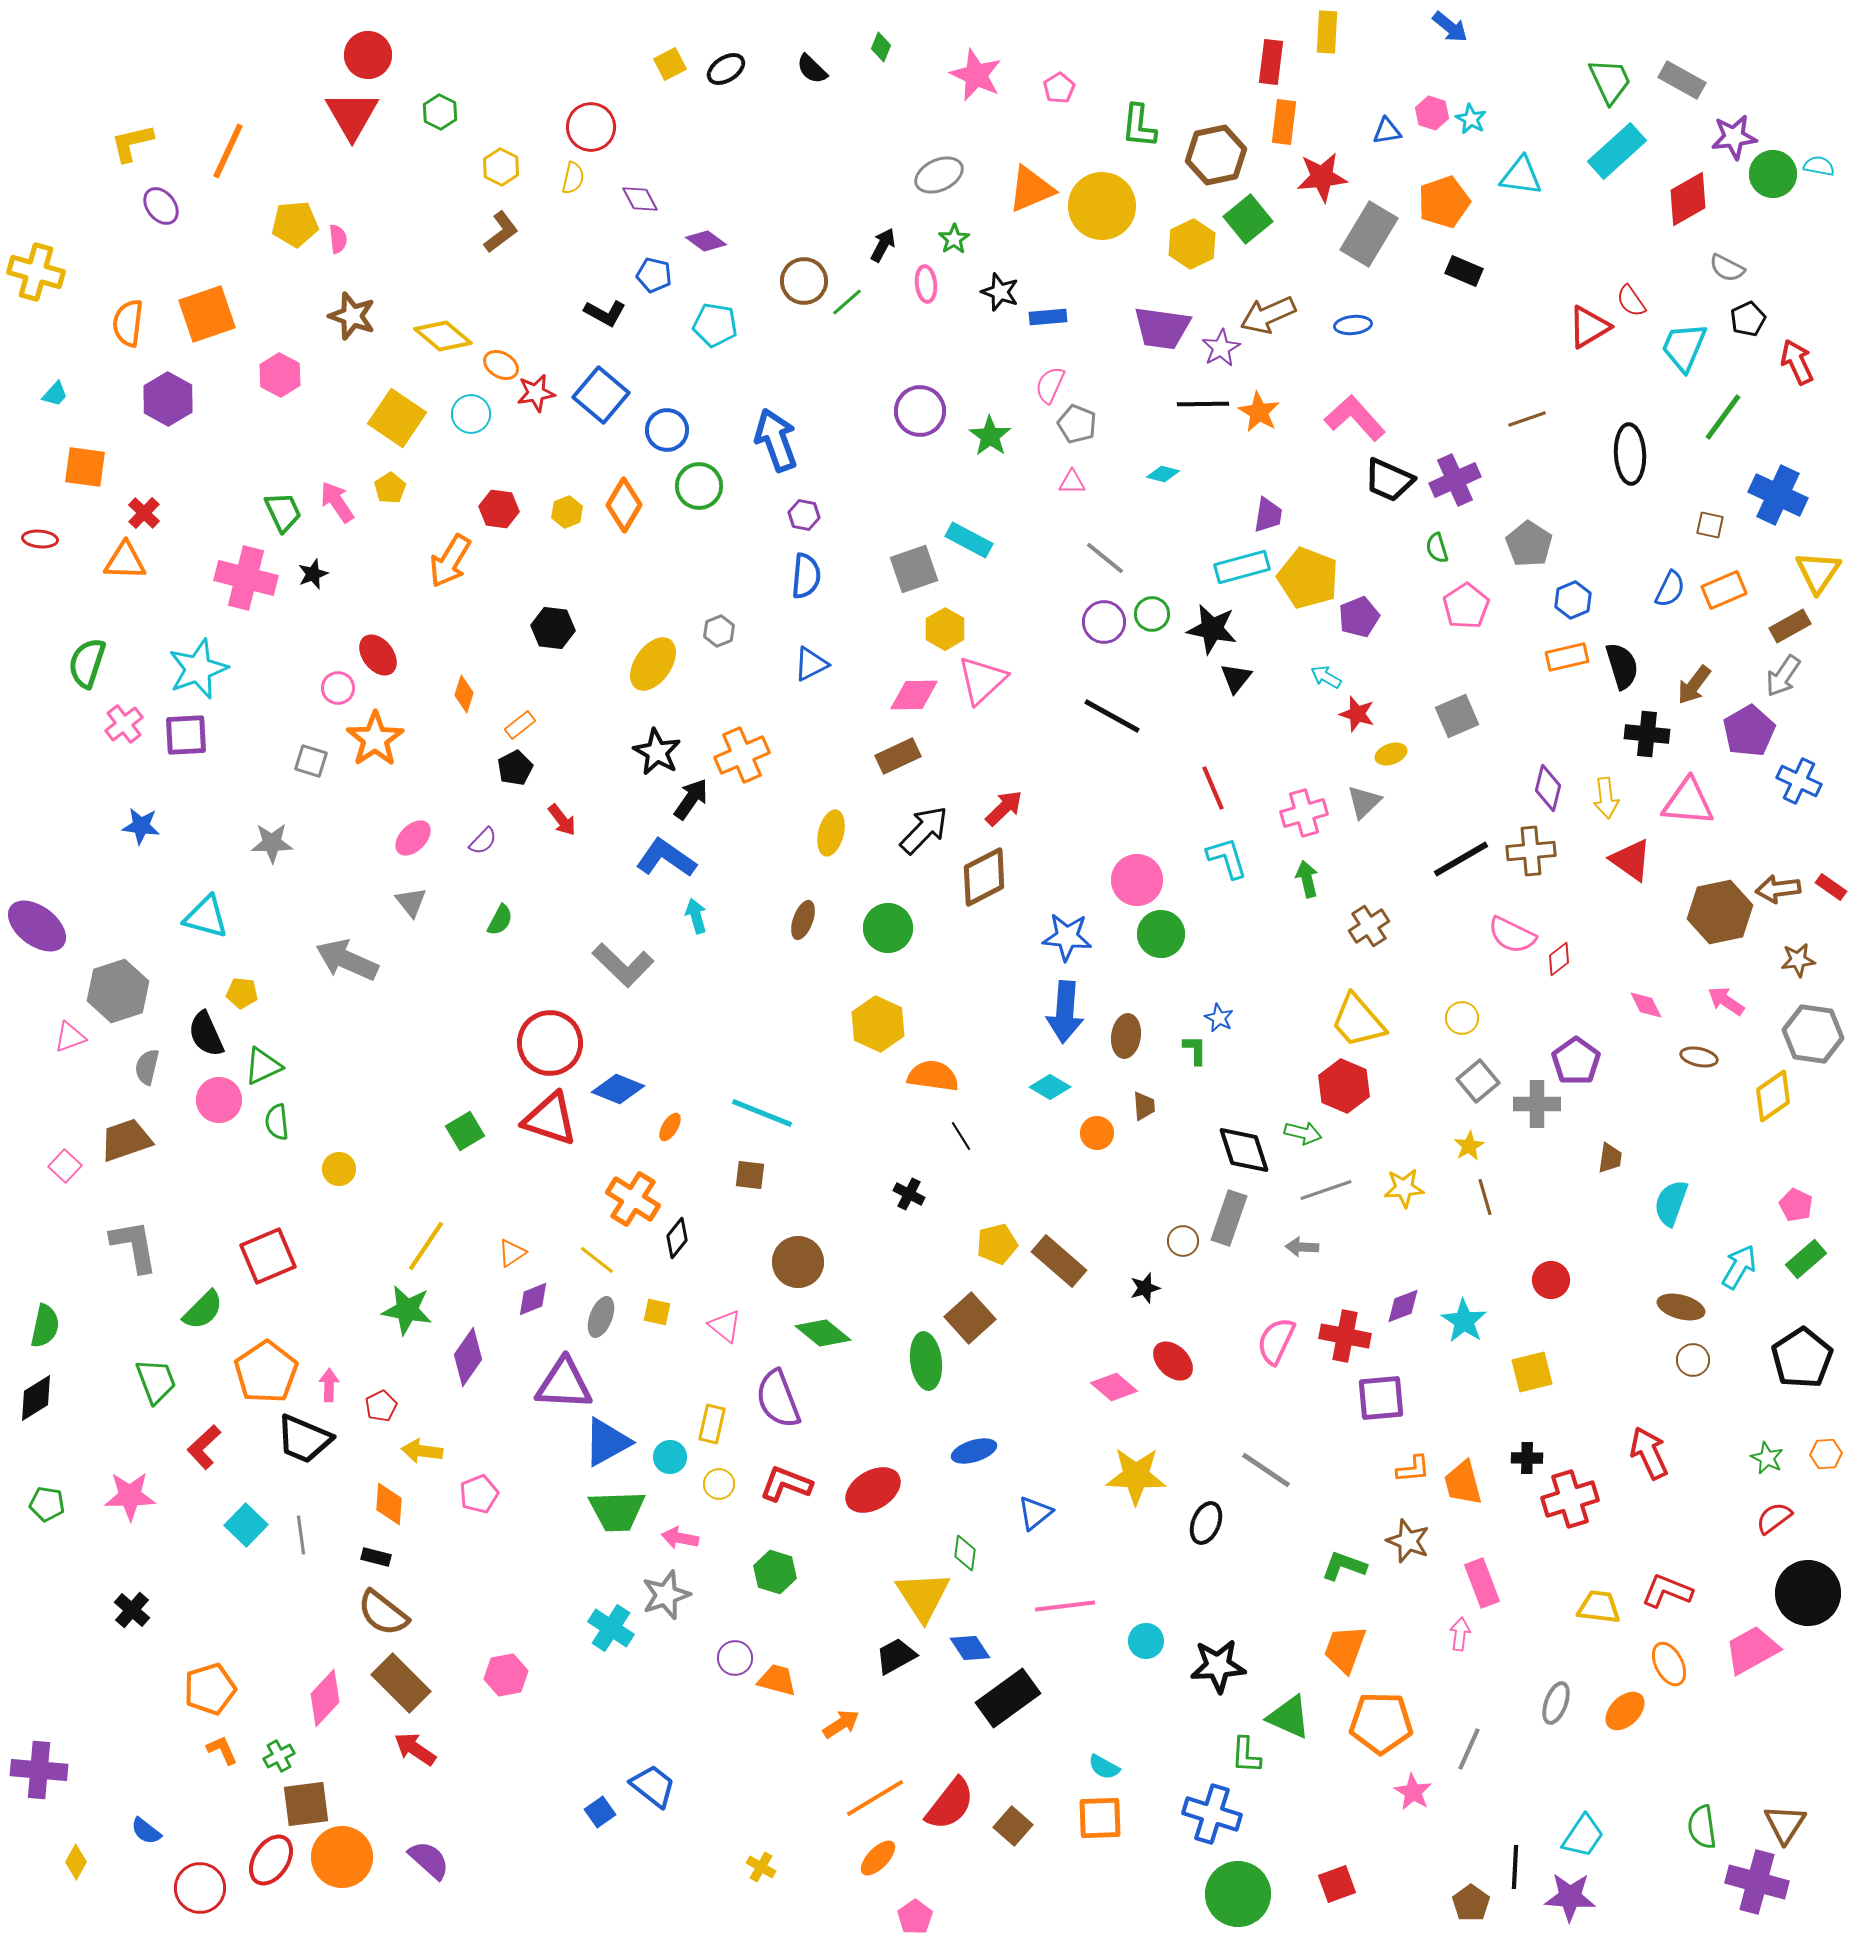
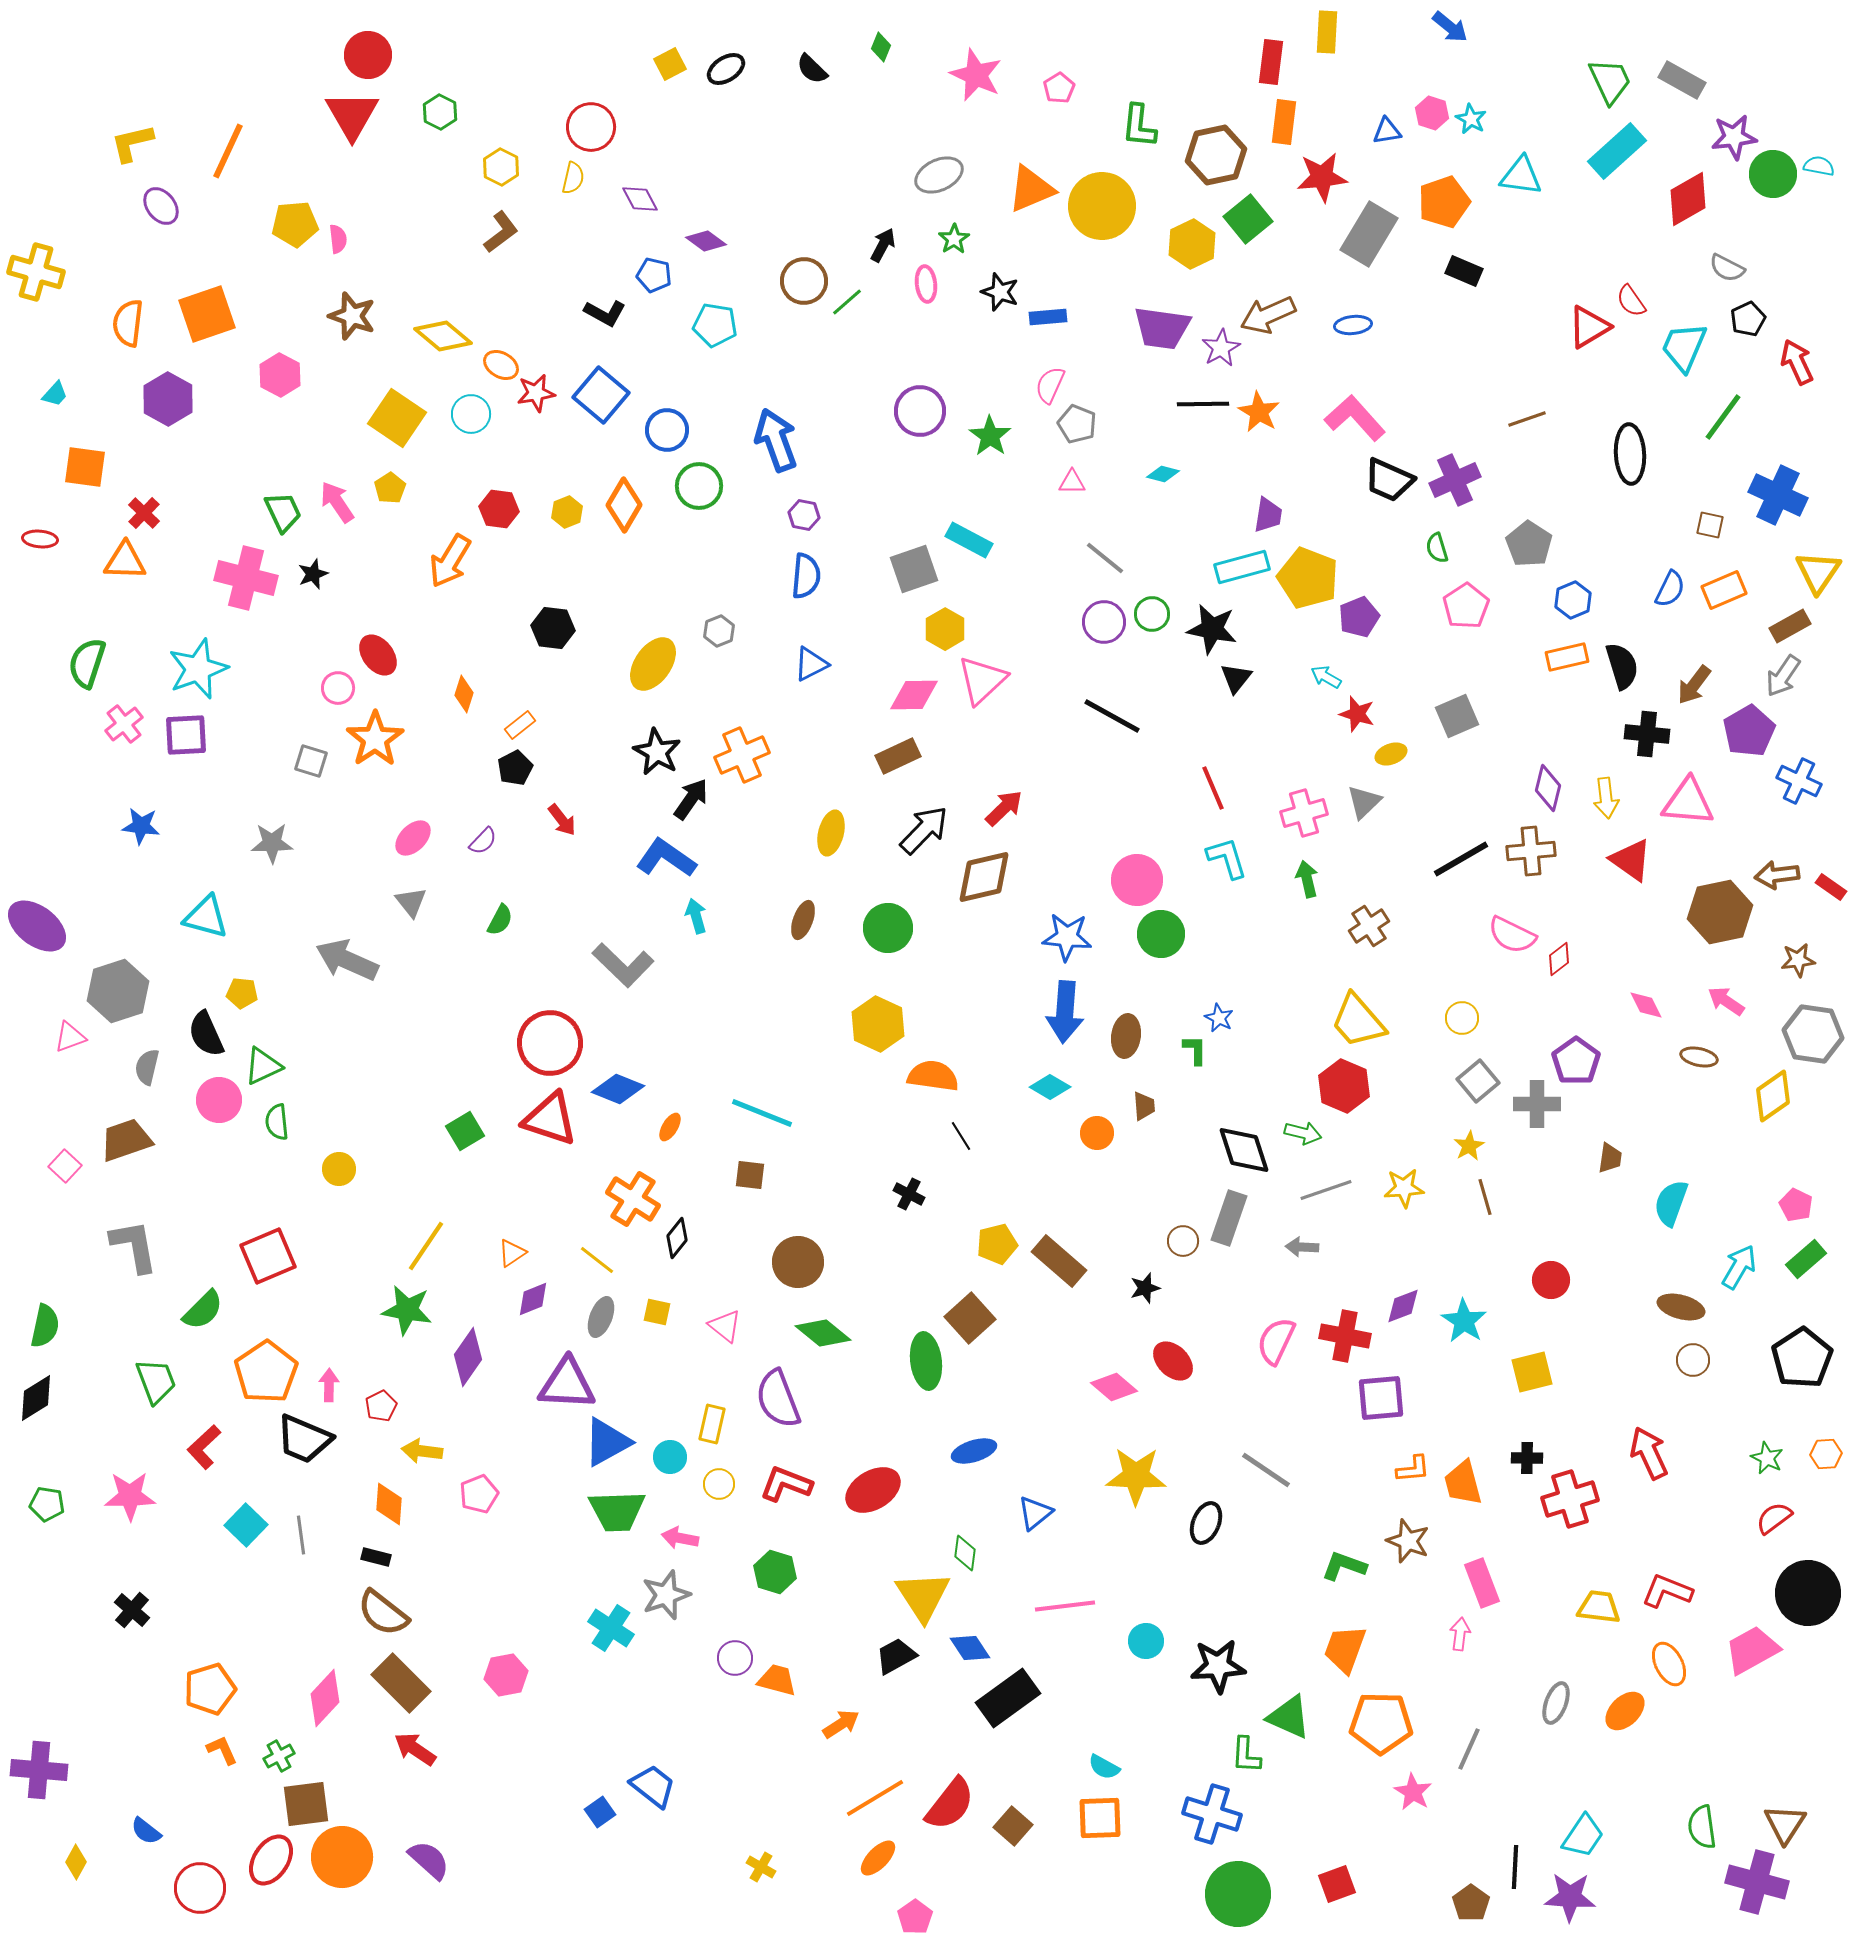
brown diamond at (984, 877): rotated 14 degrees clockwise
brown arrow at (1778, 889): moved 1 px left, 14 px up
purple triangle at (564, 1384): moved 3 px right
